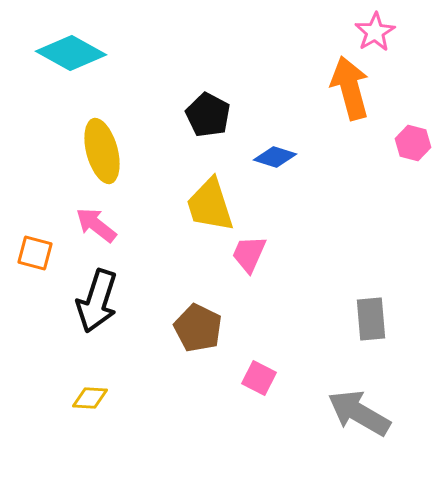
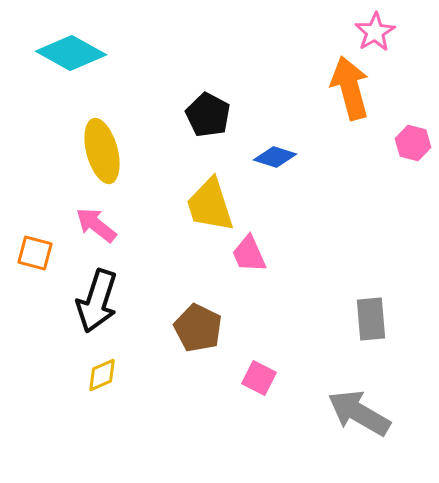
pink trapezoid: rotated 48 degrees counterclockwise
yellow diamond: moved 12 px right, 23 px up; rotated 27 degrees counterclockwise
